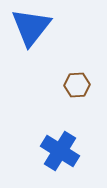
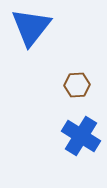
blue cross: moved 21 px right, 15 px up
